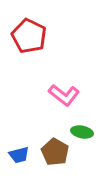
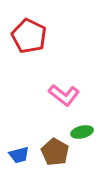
green ellipse: rotated 25 degrees counterclockwise
